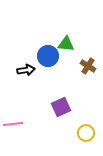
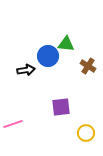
purple square: rotated 18 degrees clockwise
pink line: rotated 12 degrees counterclockwise
